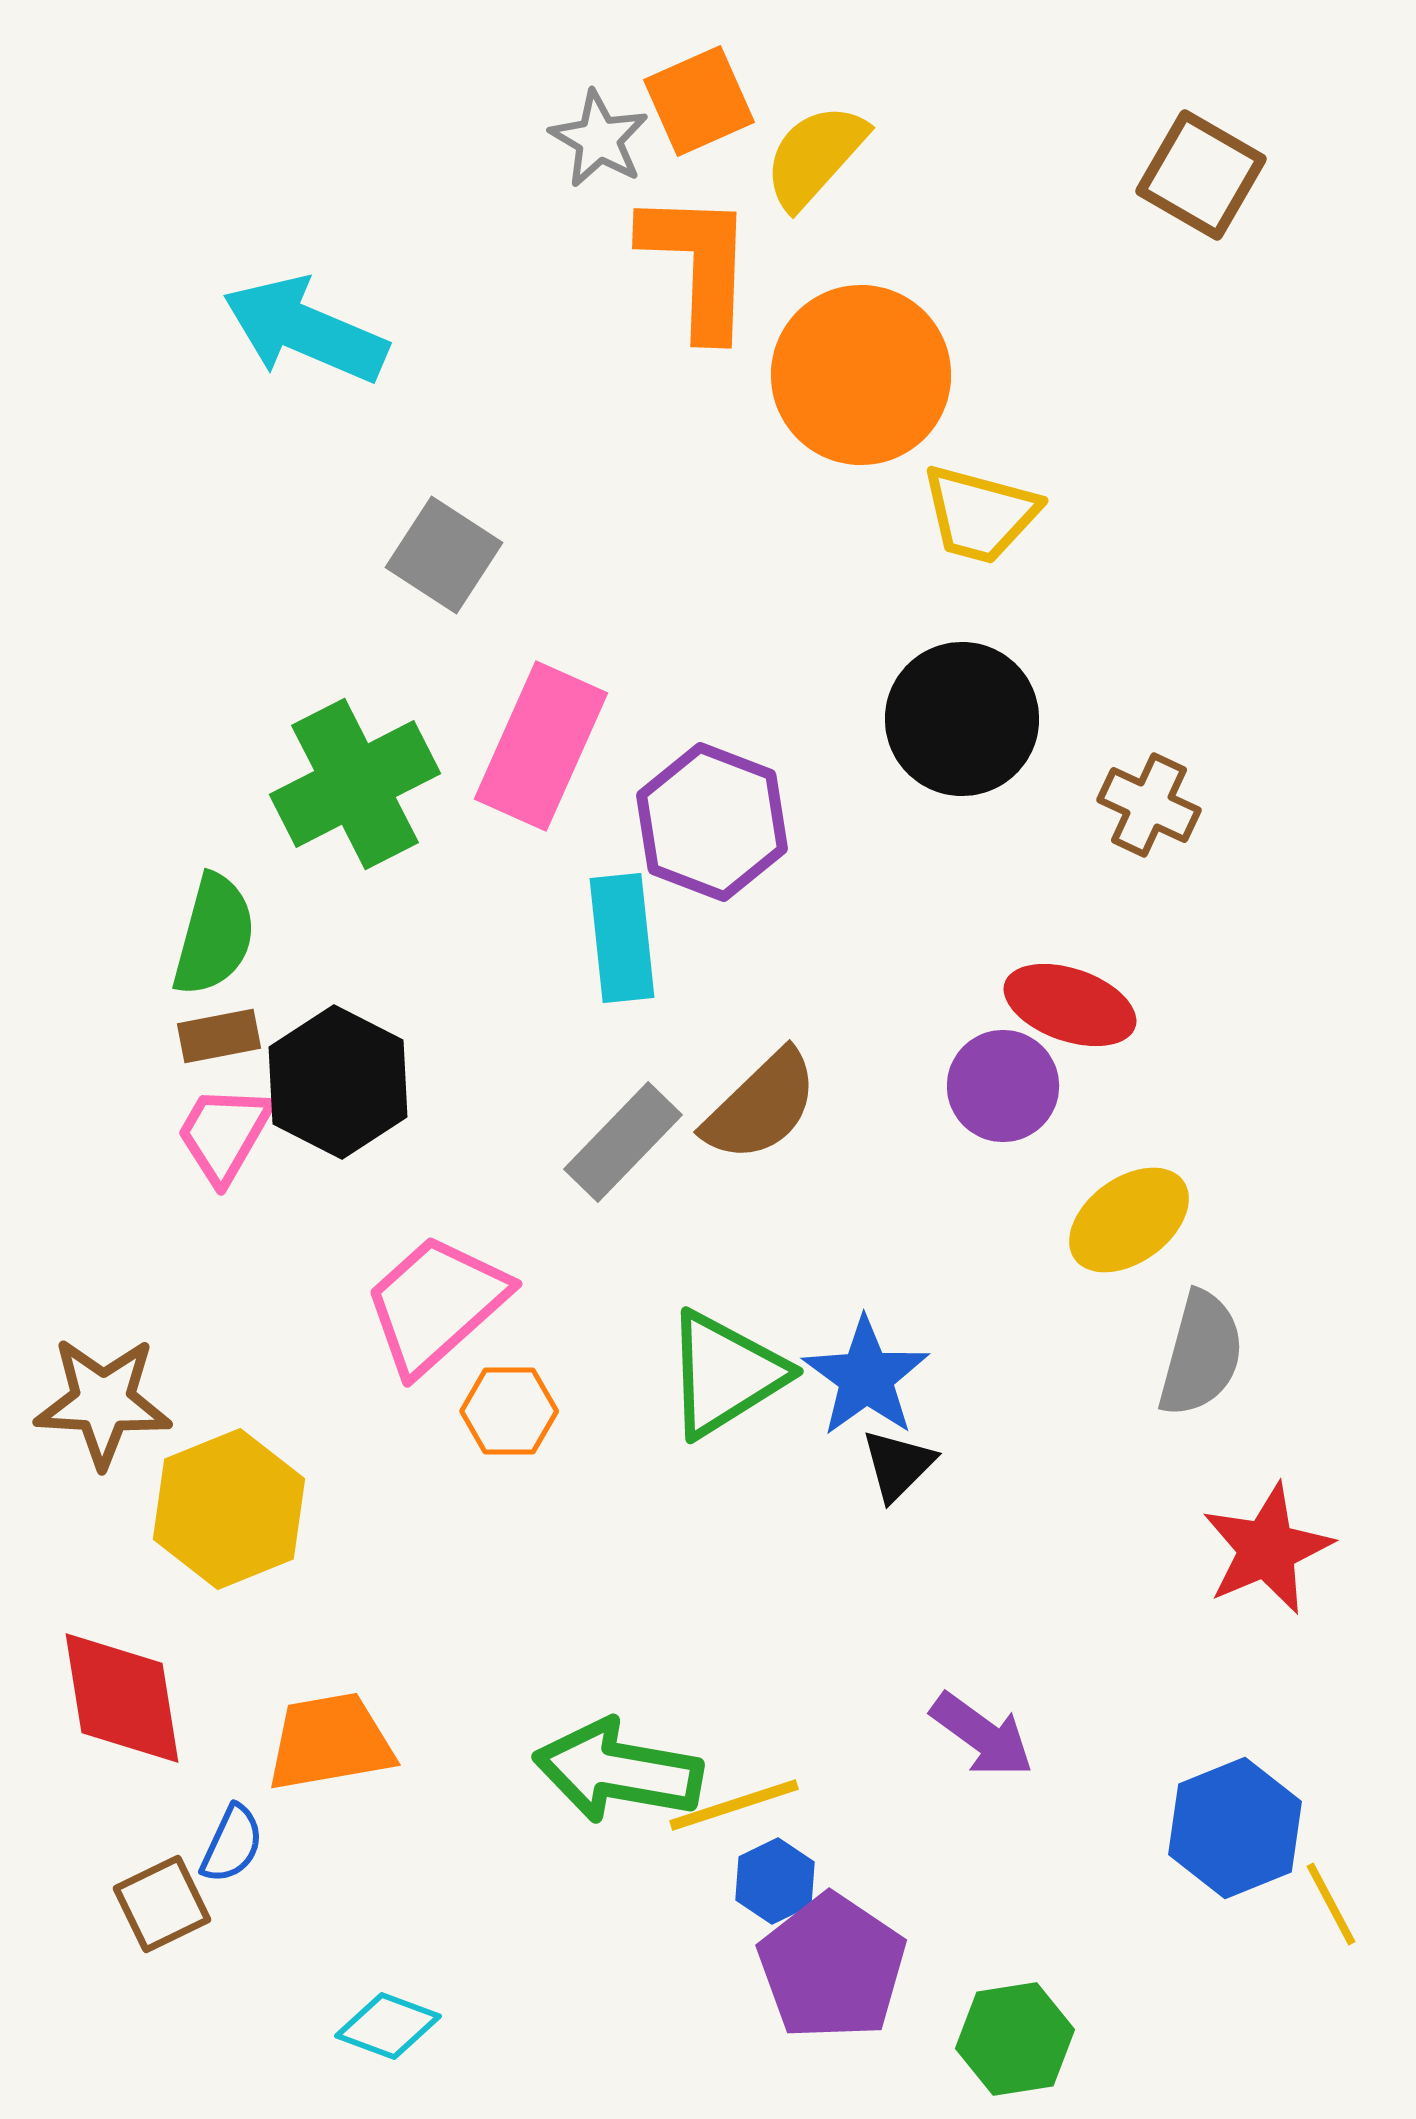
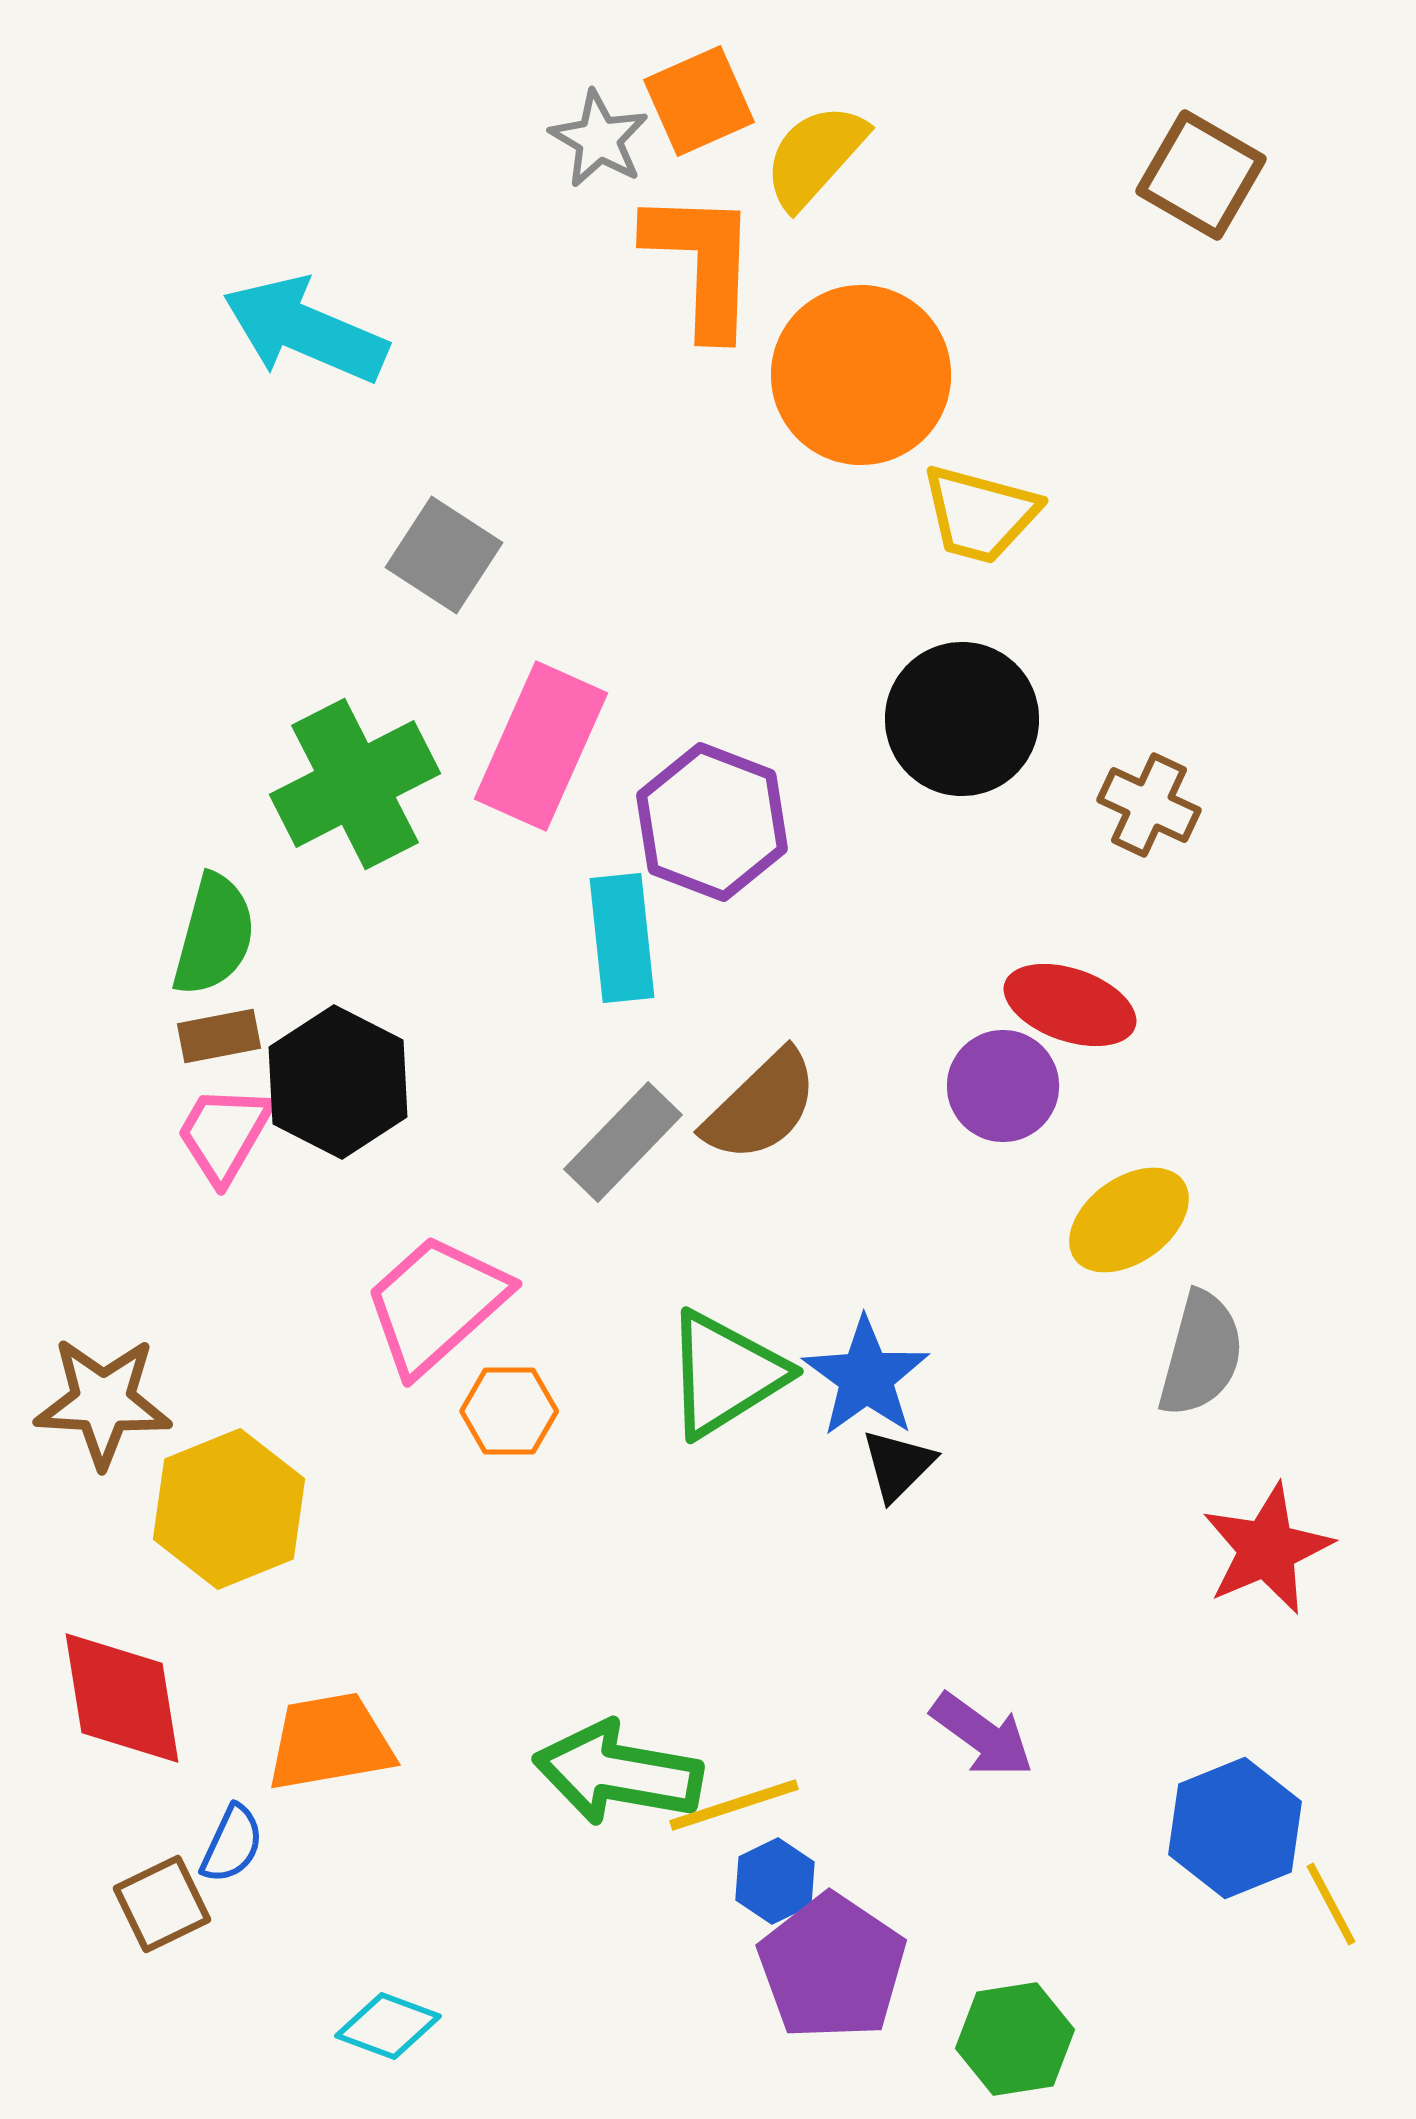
orange L-shape at (698, 264): moved 4 px right, 1 px up
green arrow at (618, 1771): moved 2 px down
